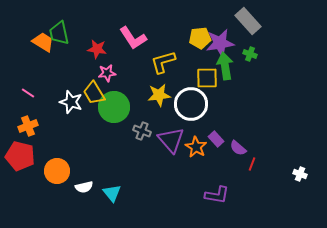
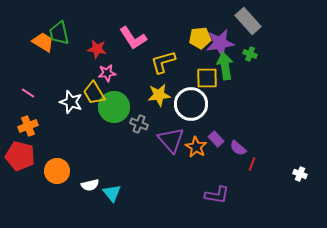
gray cross: moved 3 px left, 7 px up
white semicircle: moved 6 px right, 2 px up
